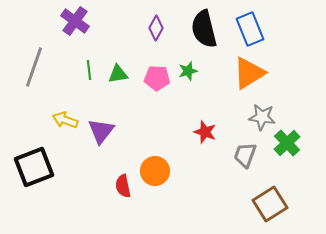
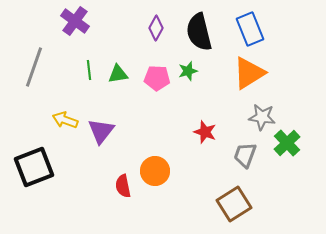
black semicircle: moved 5 px left, 3 px down
brown square: moved 36 px left
